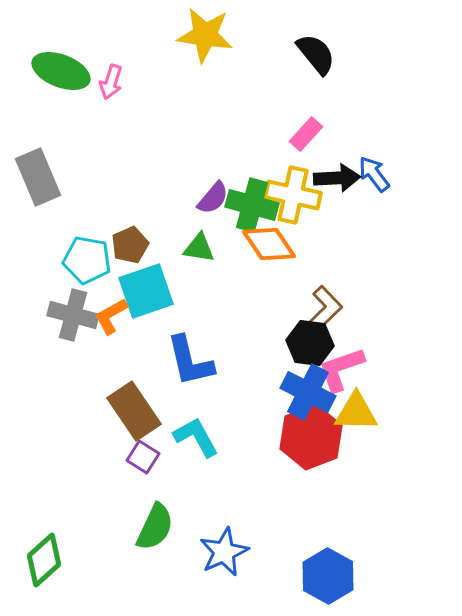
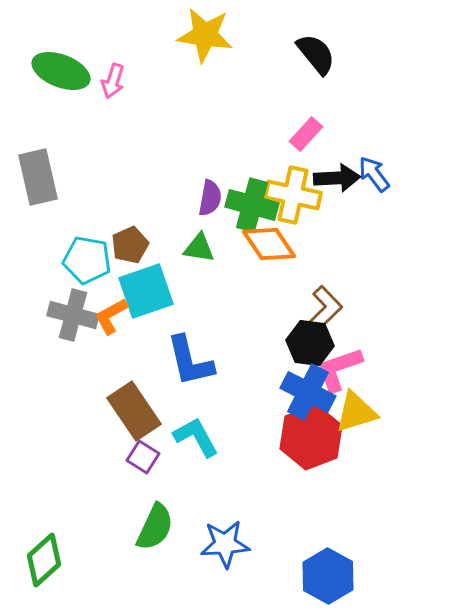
pink arrow: moved 2 px right, 1 px up
gray rectangle: rotated 10 degrees clockwise
purple semicircle: moved 3 px left; rotated 30 degrees counterclockwise
pink L-shape: moved 2 px left
yellow triangle: rotated 18 degrees counterclockwise
blue star: moved 1 px right, 8 px up; rotated 21 degrees clockwise
